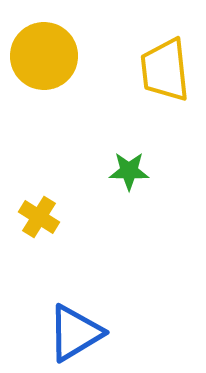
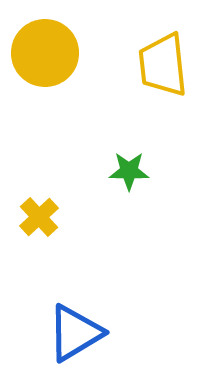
yellow circle: moved 1 px right, 3 px up
yellow trapezoid: moved 2 px left, 5 px up
yellow cross: rotated 15 degrees clockwise
